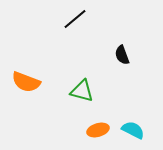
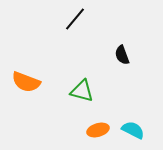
black line: rotated 10 degrees counterclockwise
